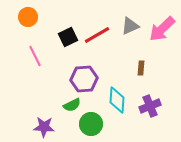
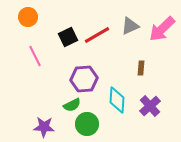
purple cross: rotated 20 degrees counterclockwise
green circle: moved 4 px left
